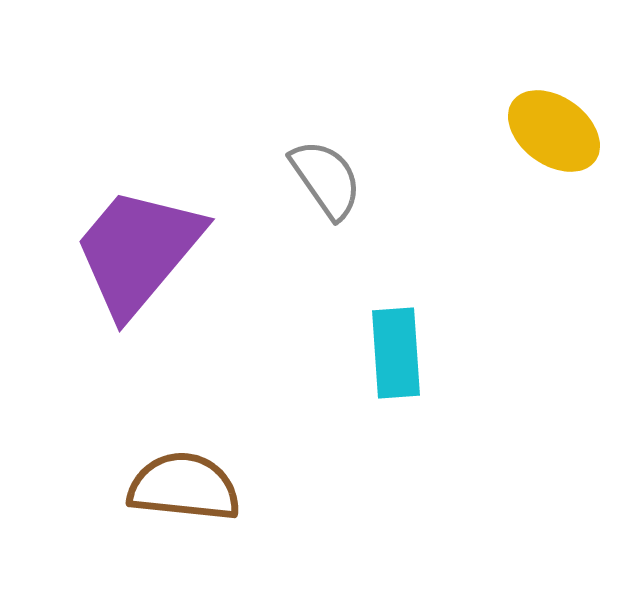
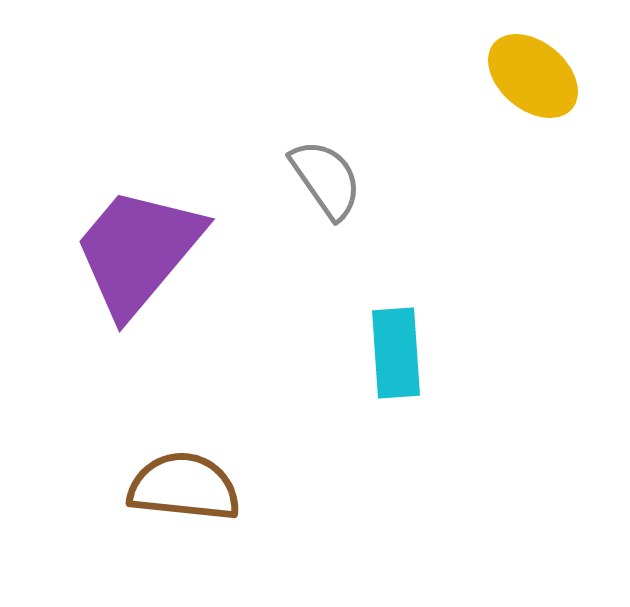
yellow ellipse: moved 21 px left, 55 px up; rotated 4 degrees clockwise
